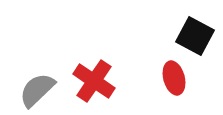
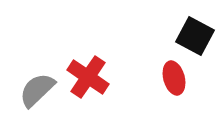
red cross: moved 6 px left, 4 px up
